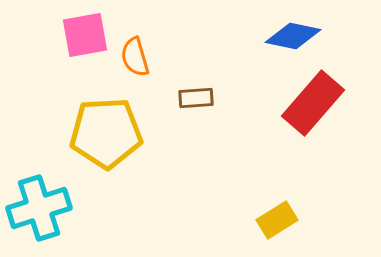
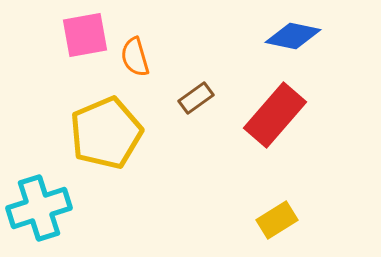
brown rectangle: rotated 32 degrees counterclockwise
red rectangle: moved 38 px left, 12 px down
yellow pentagon: rotated 20 degrees counterclockwise
